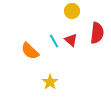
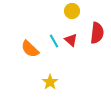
orange semicircle: moved 2 px up
